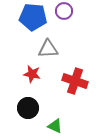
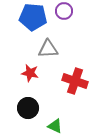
red star: moved 2 px left, 1 px up
